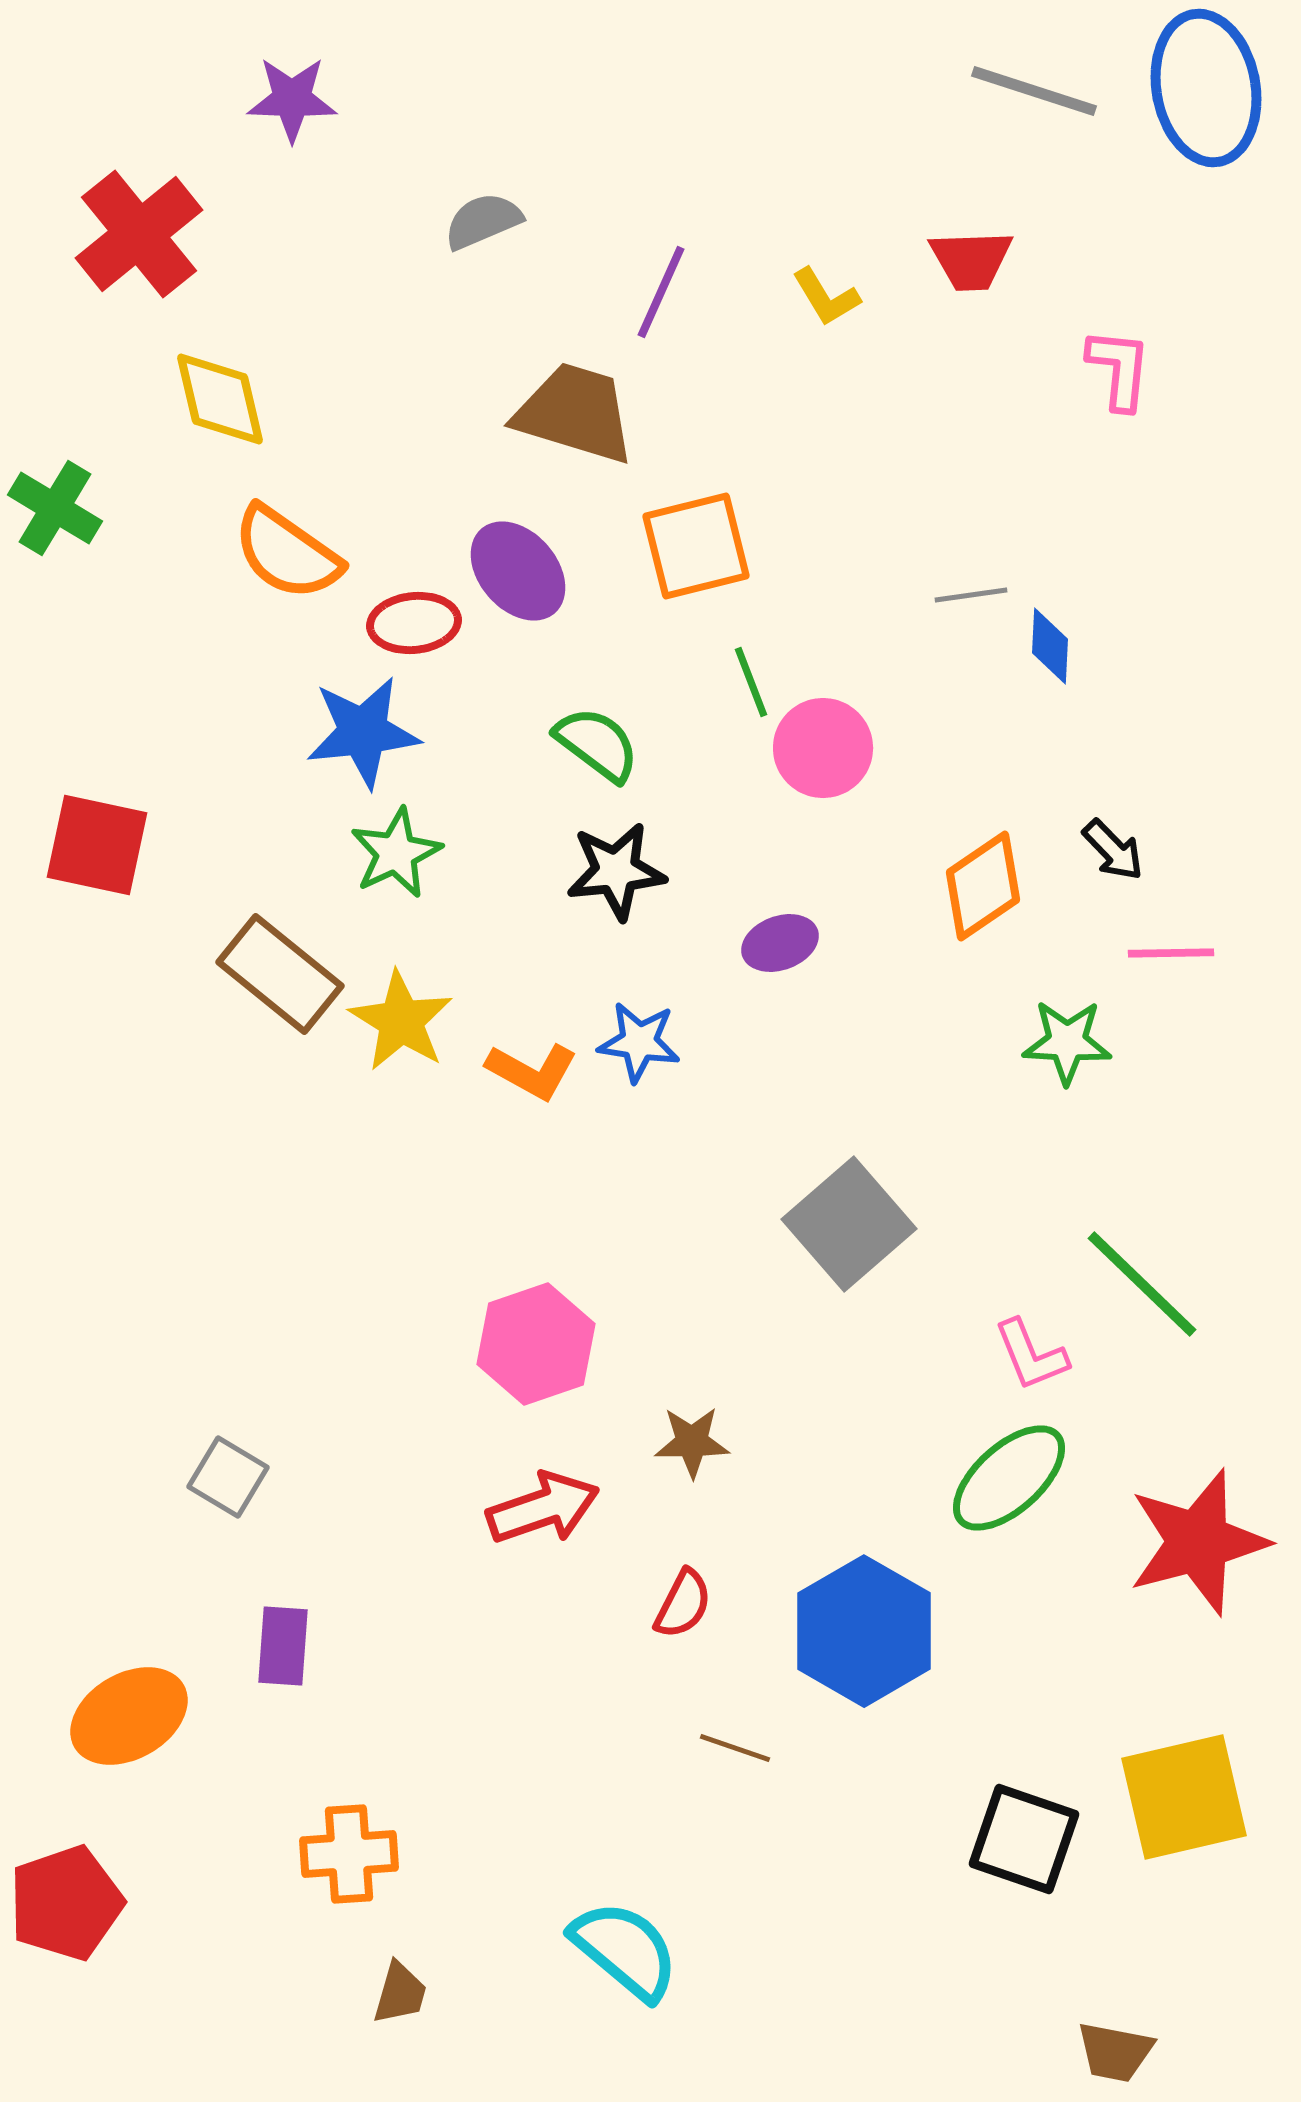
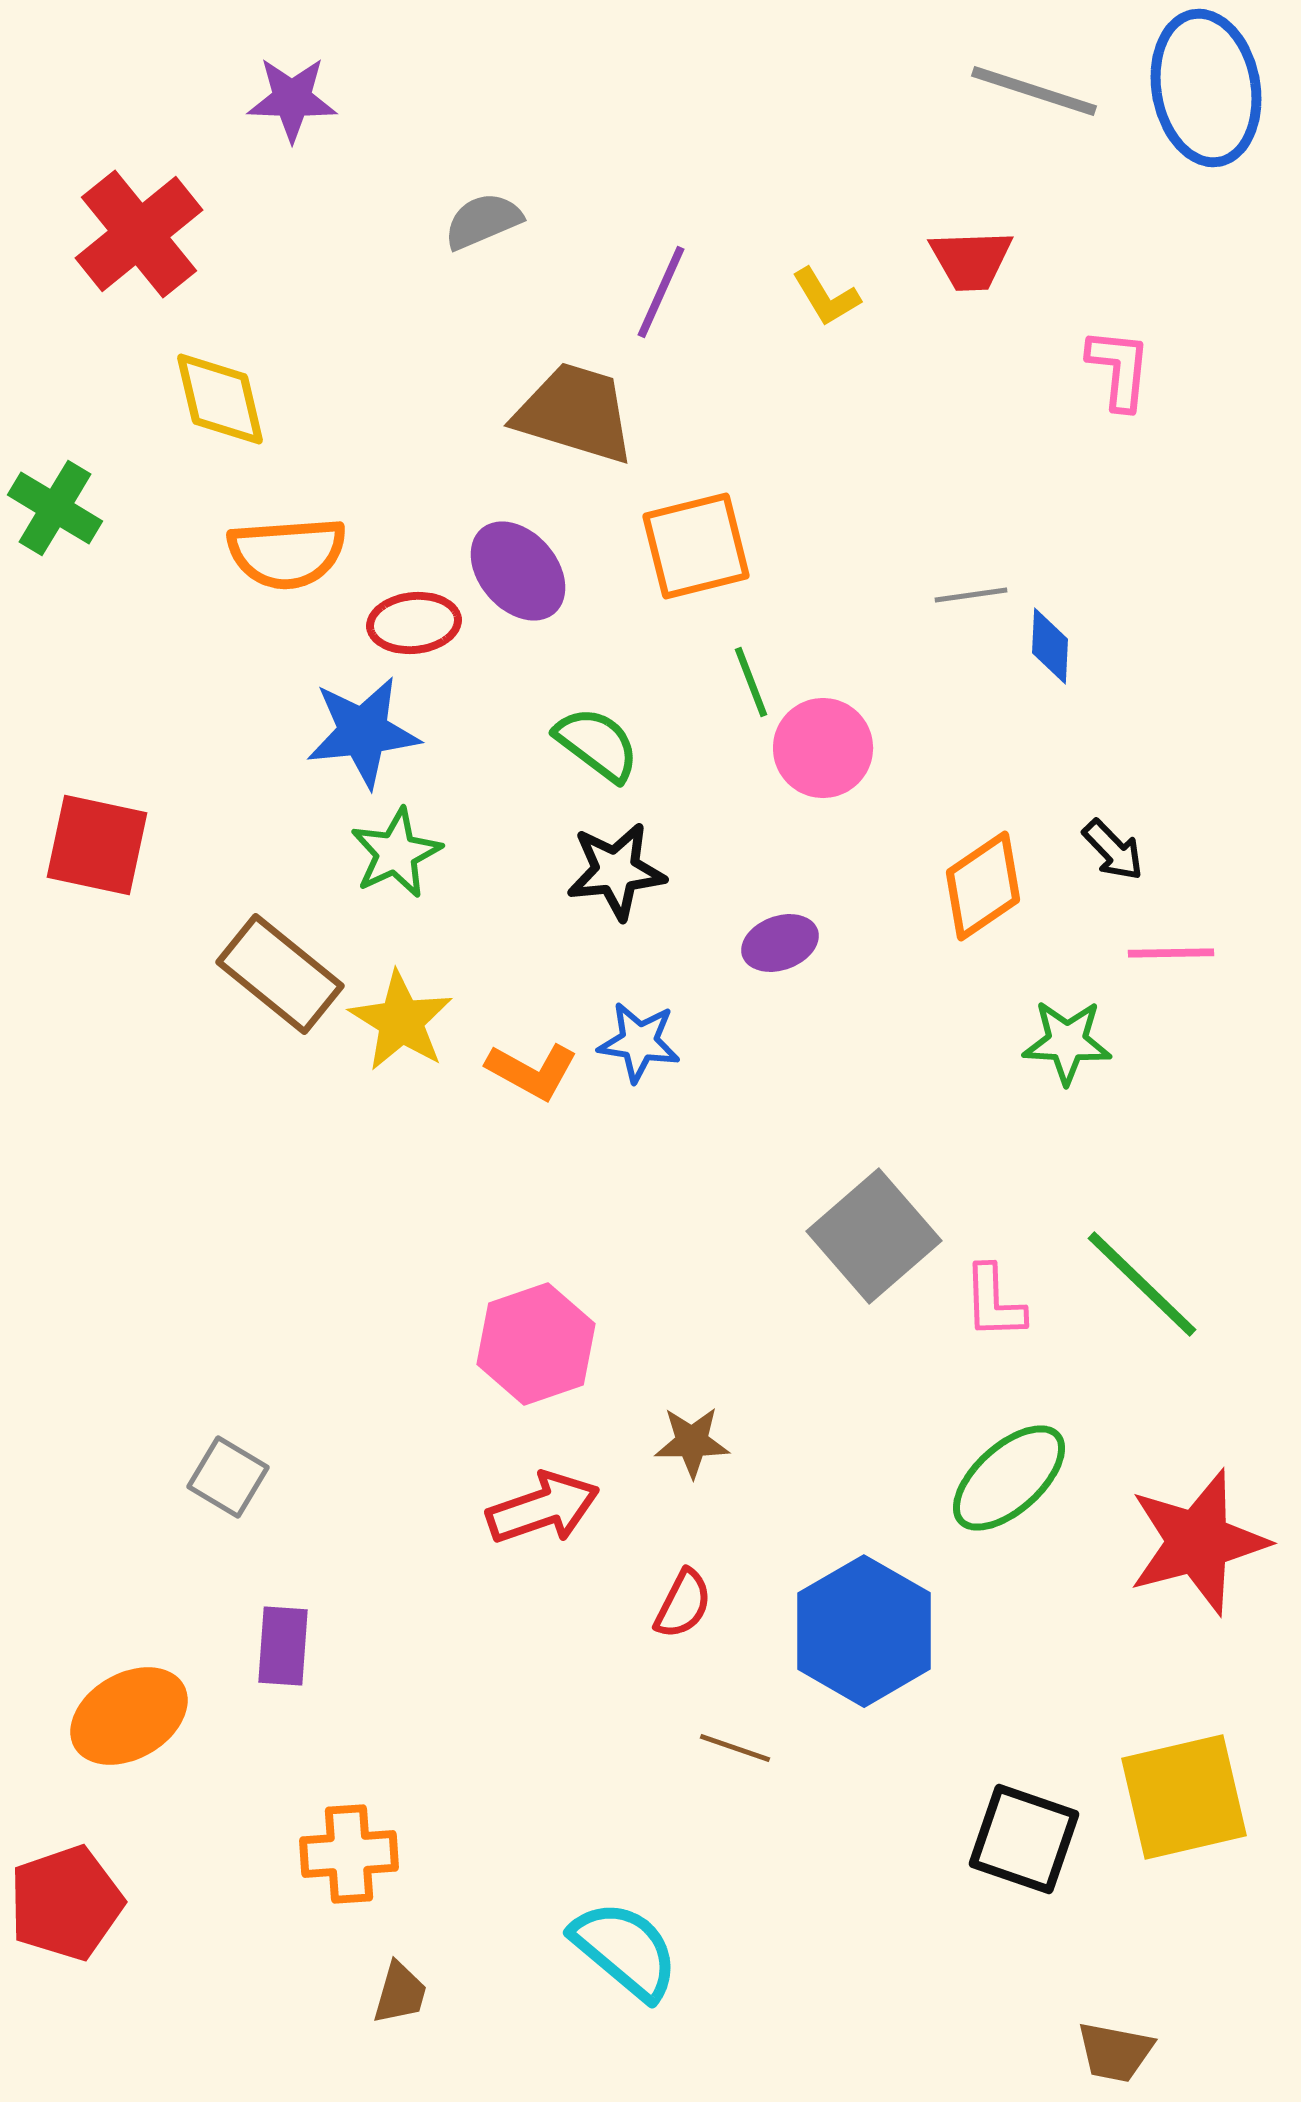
orange semicircle at (287, 553): rotated 39 degrees counterclockwise
gray square at (849, 1224): moved 25 px right, 12 px down
pink L-shape at (1031, 1355): moved 37 px left, 53 px up; rotated 20 degrees clockwise
